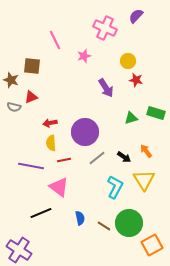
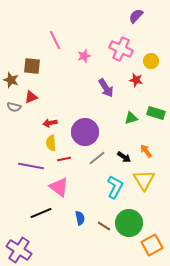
pink cross: moved 16 px right, 21 px down
yellow circle: moved 23 px right
red line: moved 1 px up
